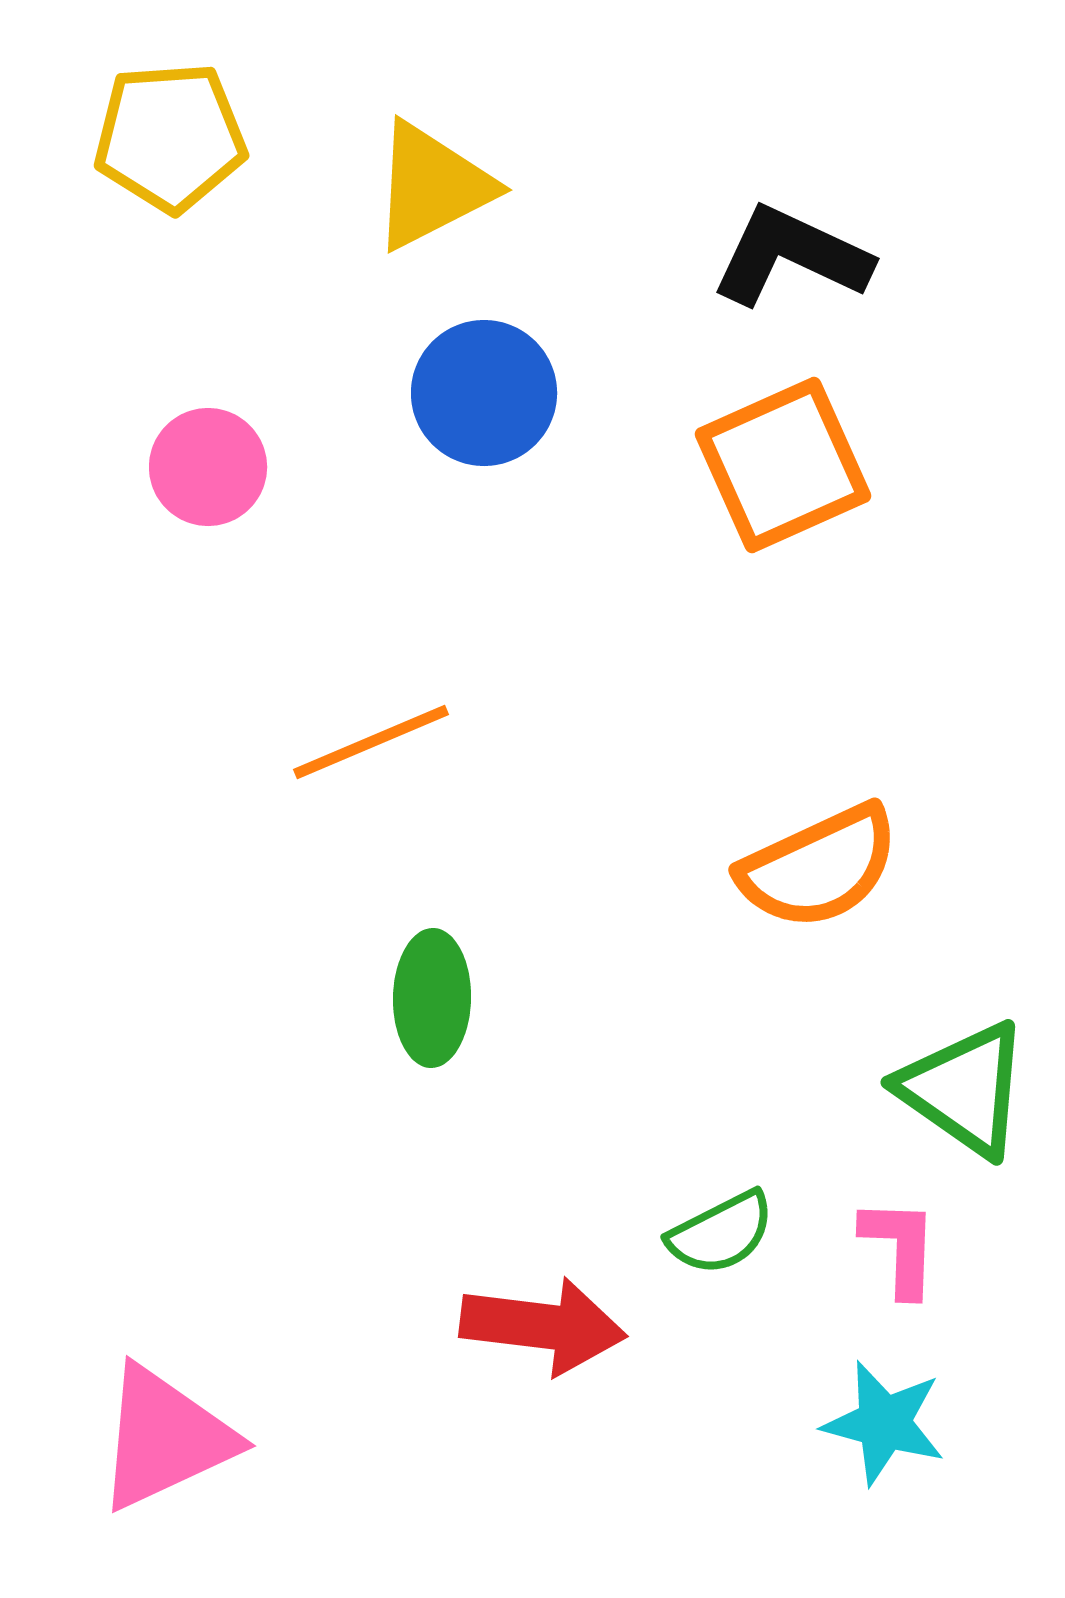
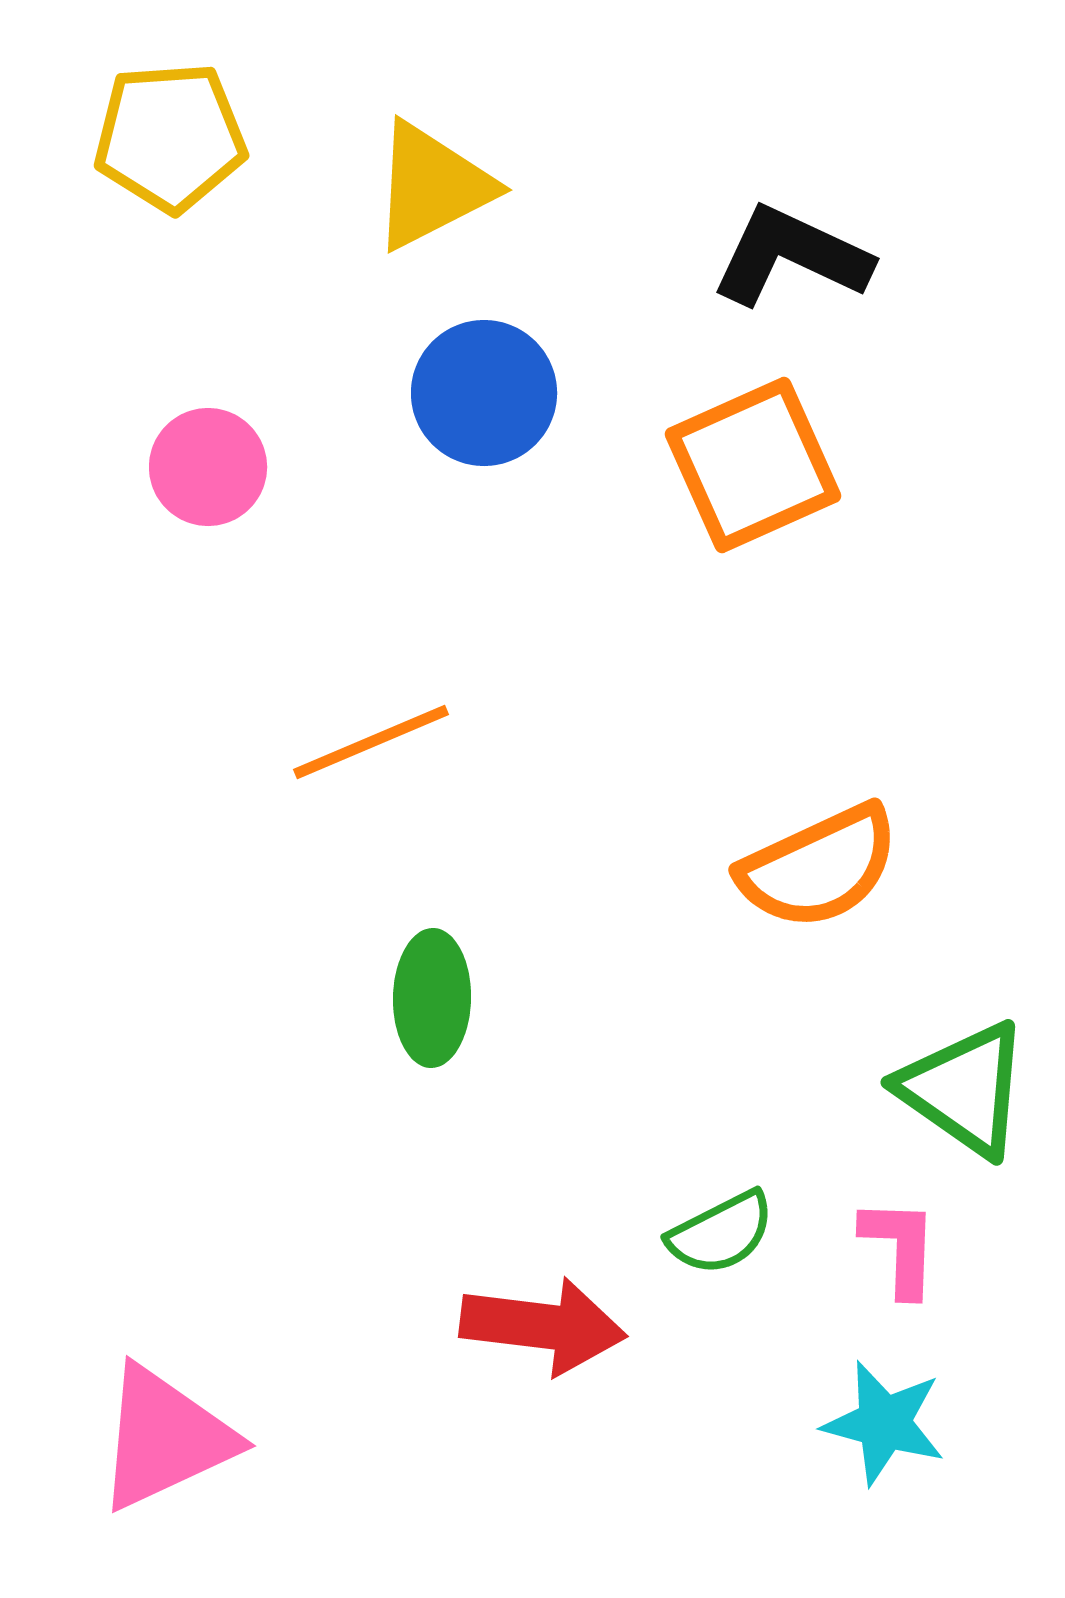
orange square: moved 30 px left
